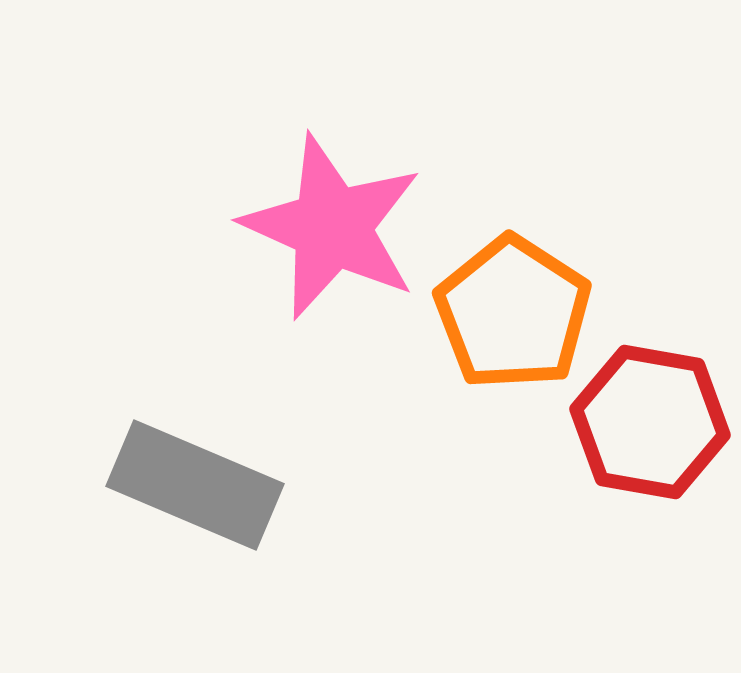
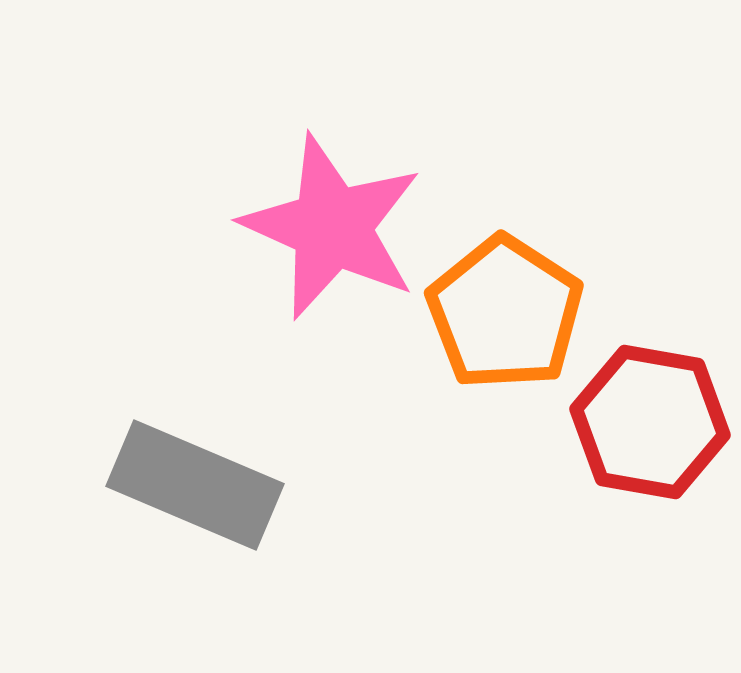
orange pentagon: moved 8 px left
